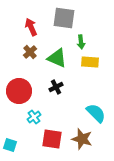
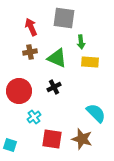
brown cross: rotated 32 degrees clockwise
black cross: moved 2 px left
